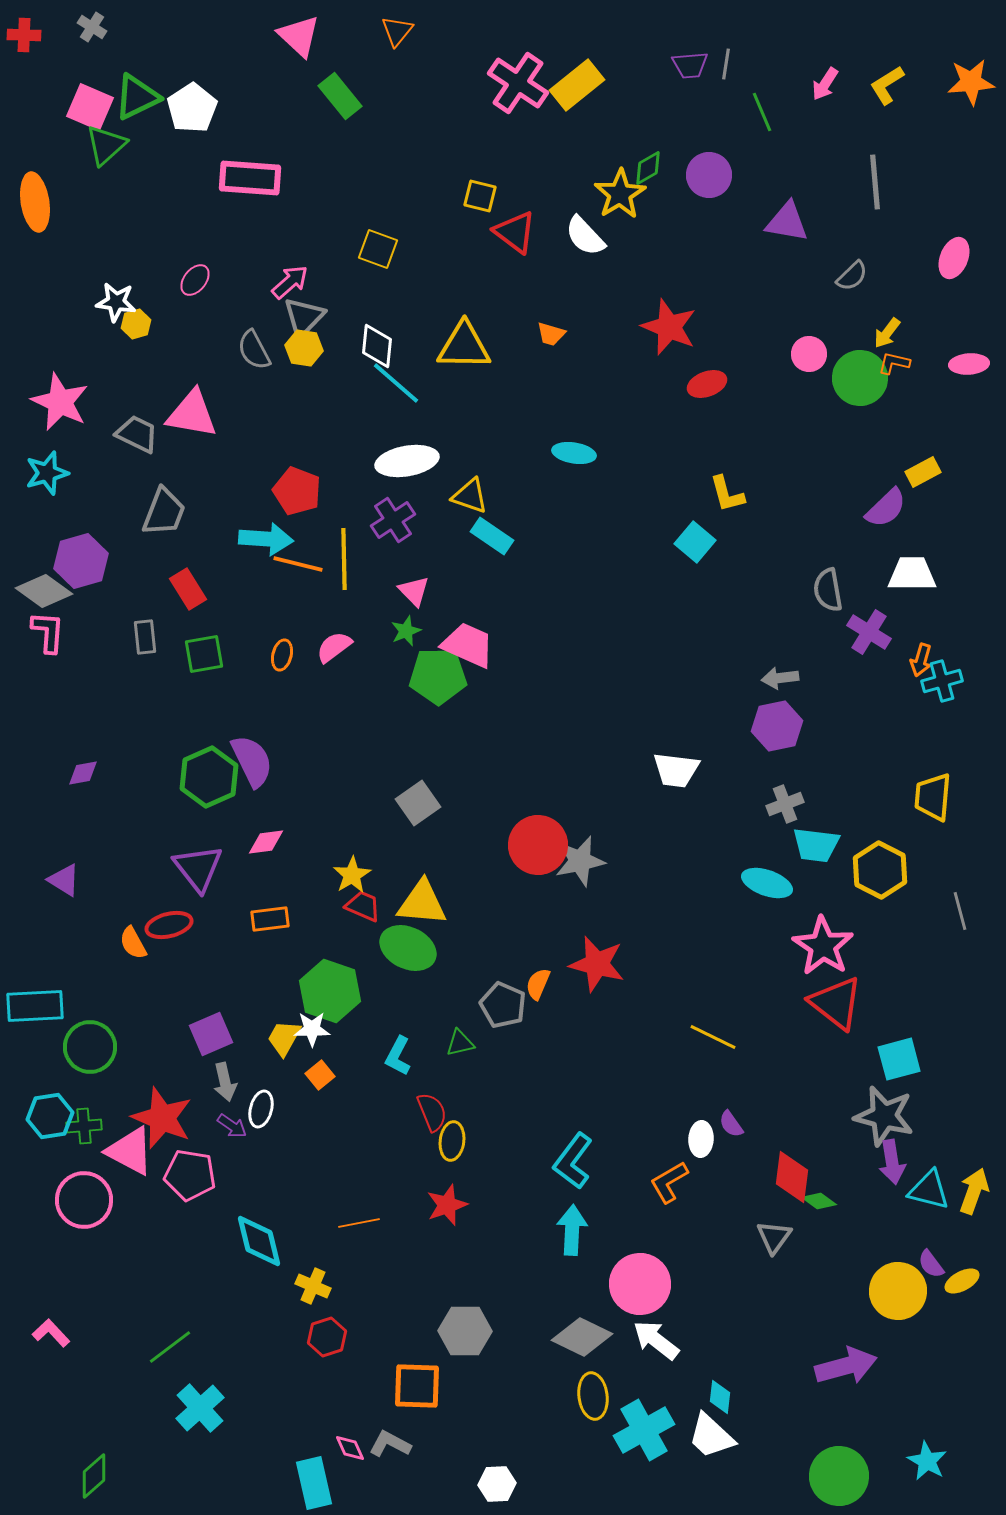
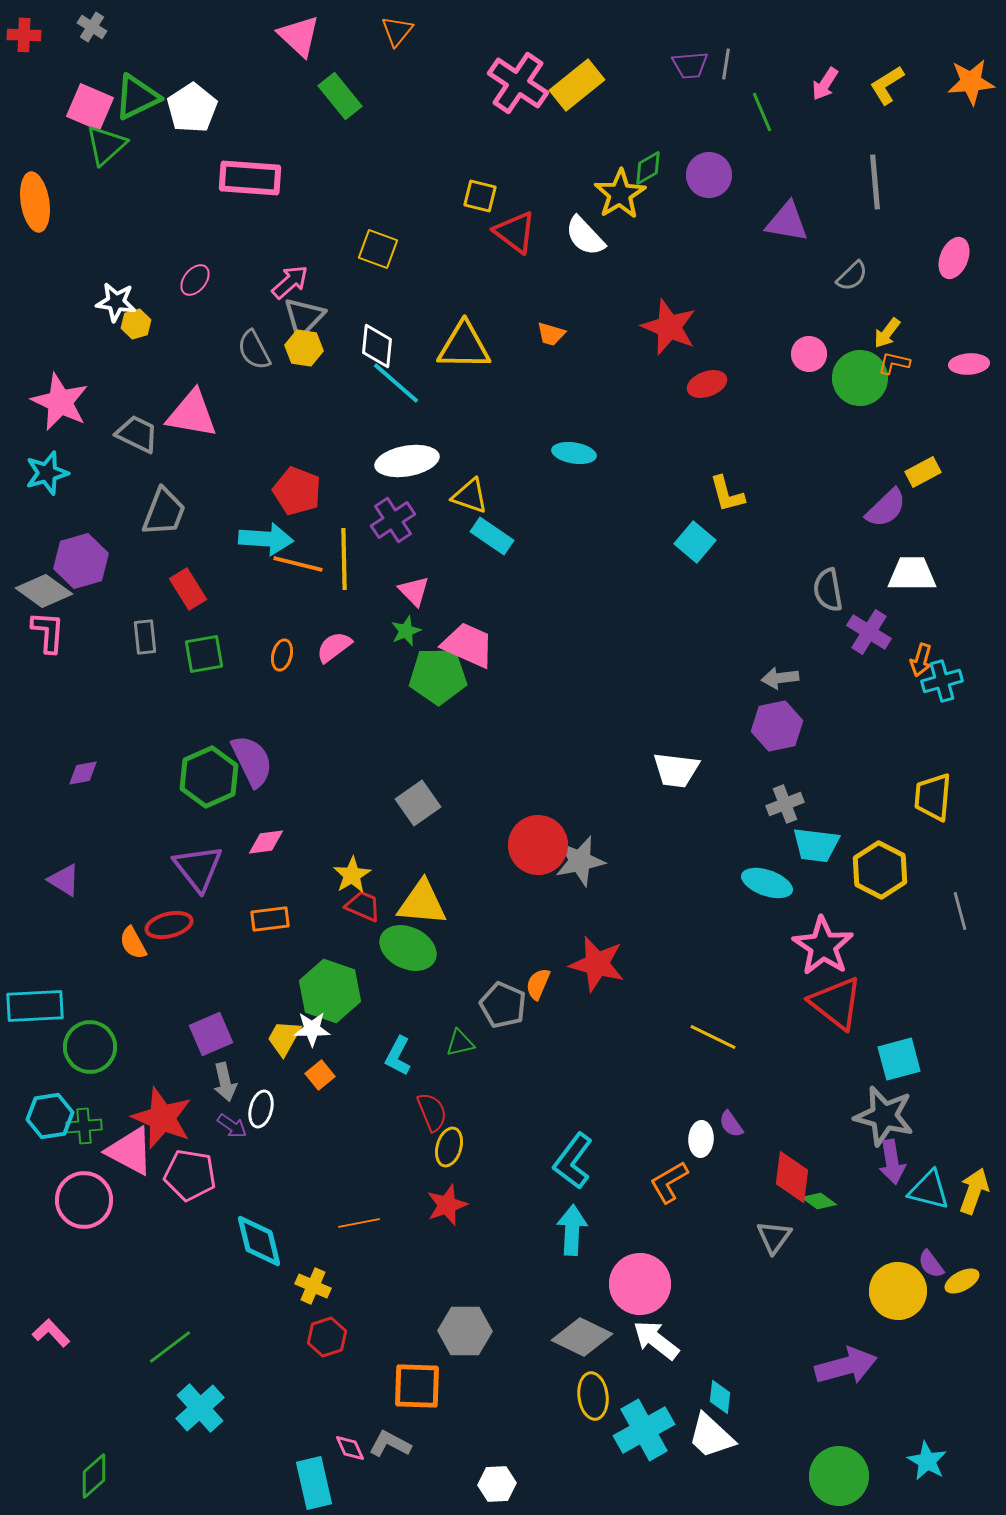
yellow ellipse at (452, 1141): moved 3 px left, 6 px down; rotated 9 degrees clockwise
